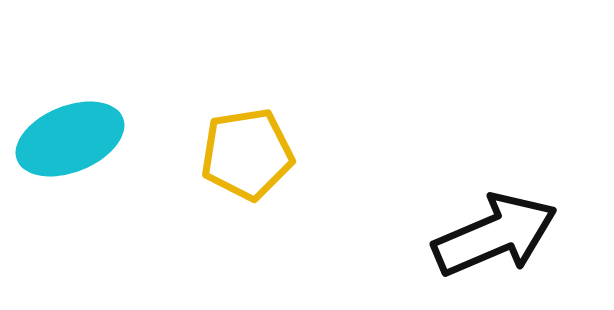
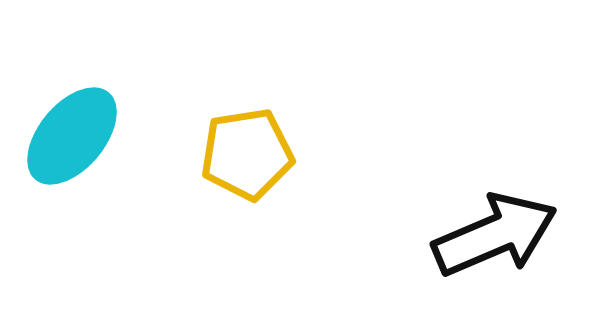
cyan ellipse: moved 2 px right, 3 px up; rotated 28 degrees counterclockwise
